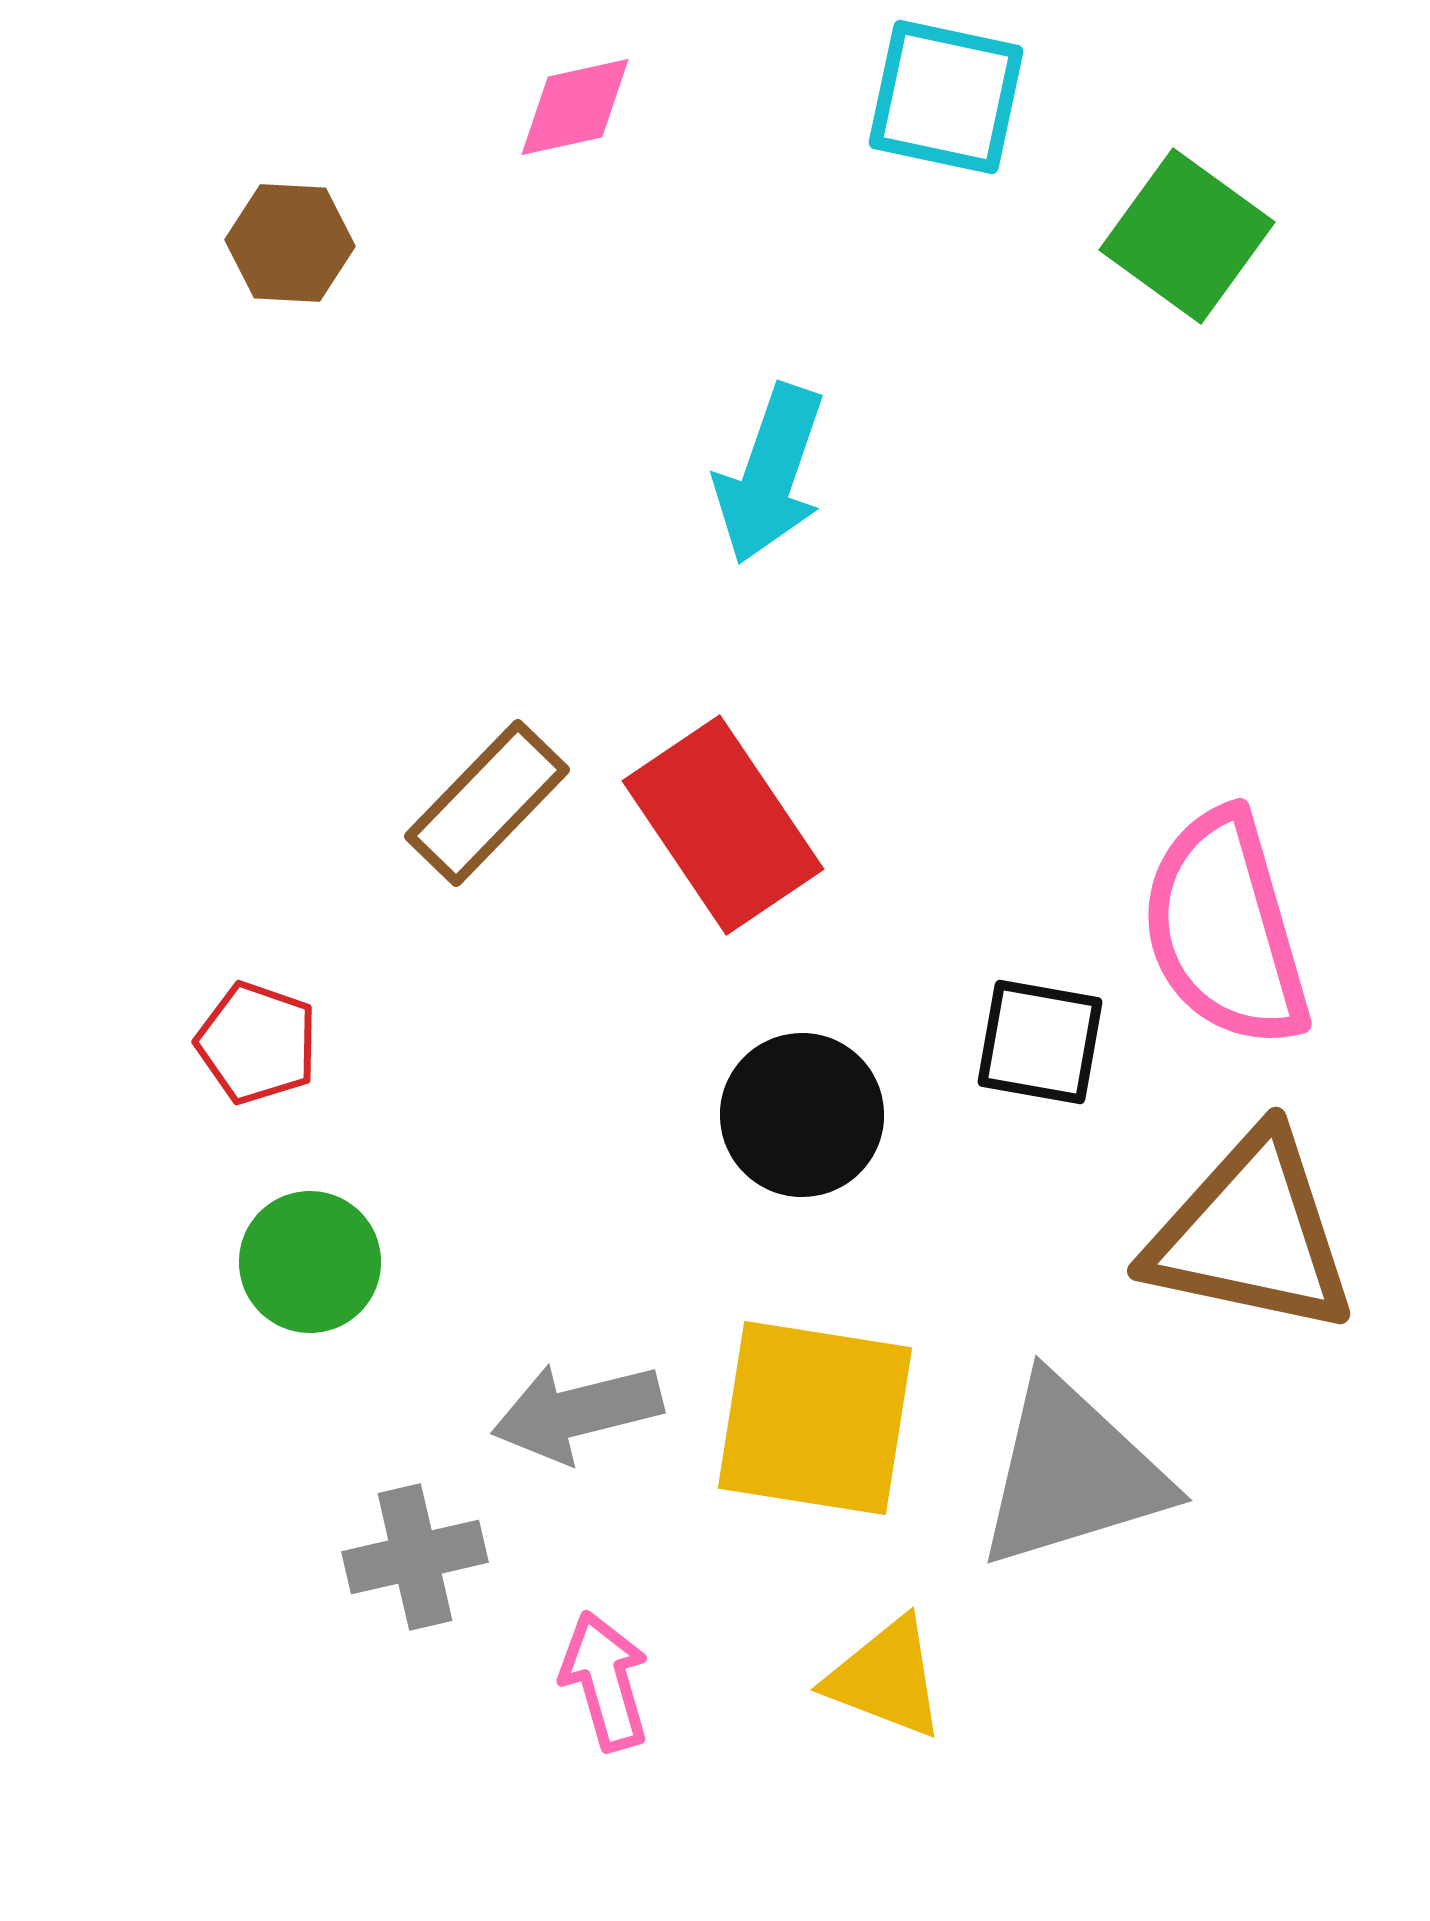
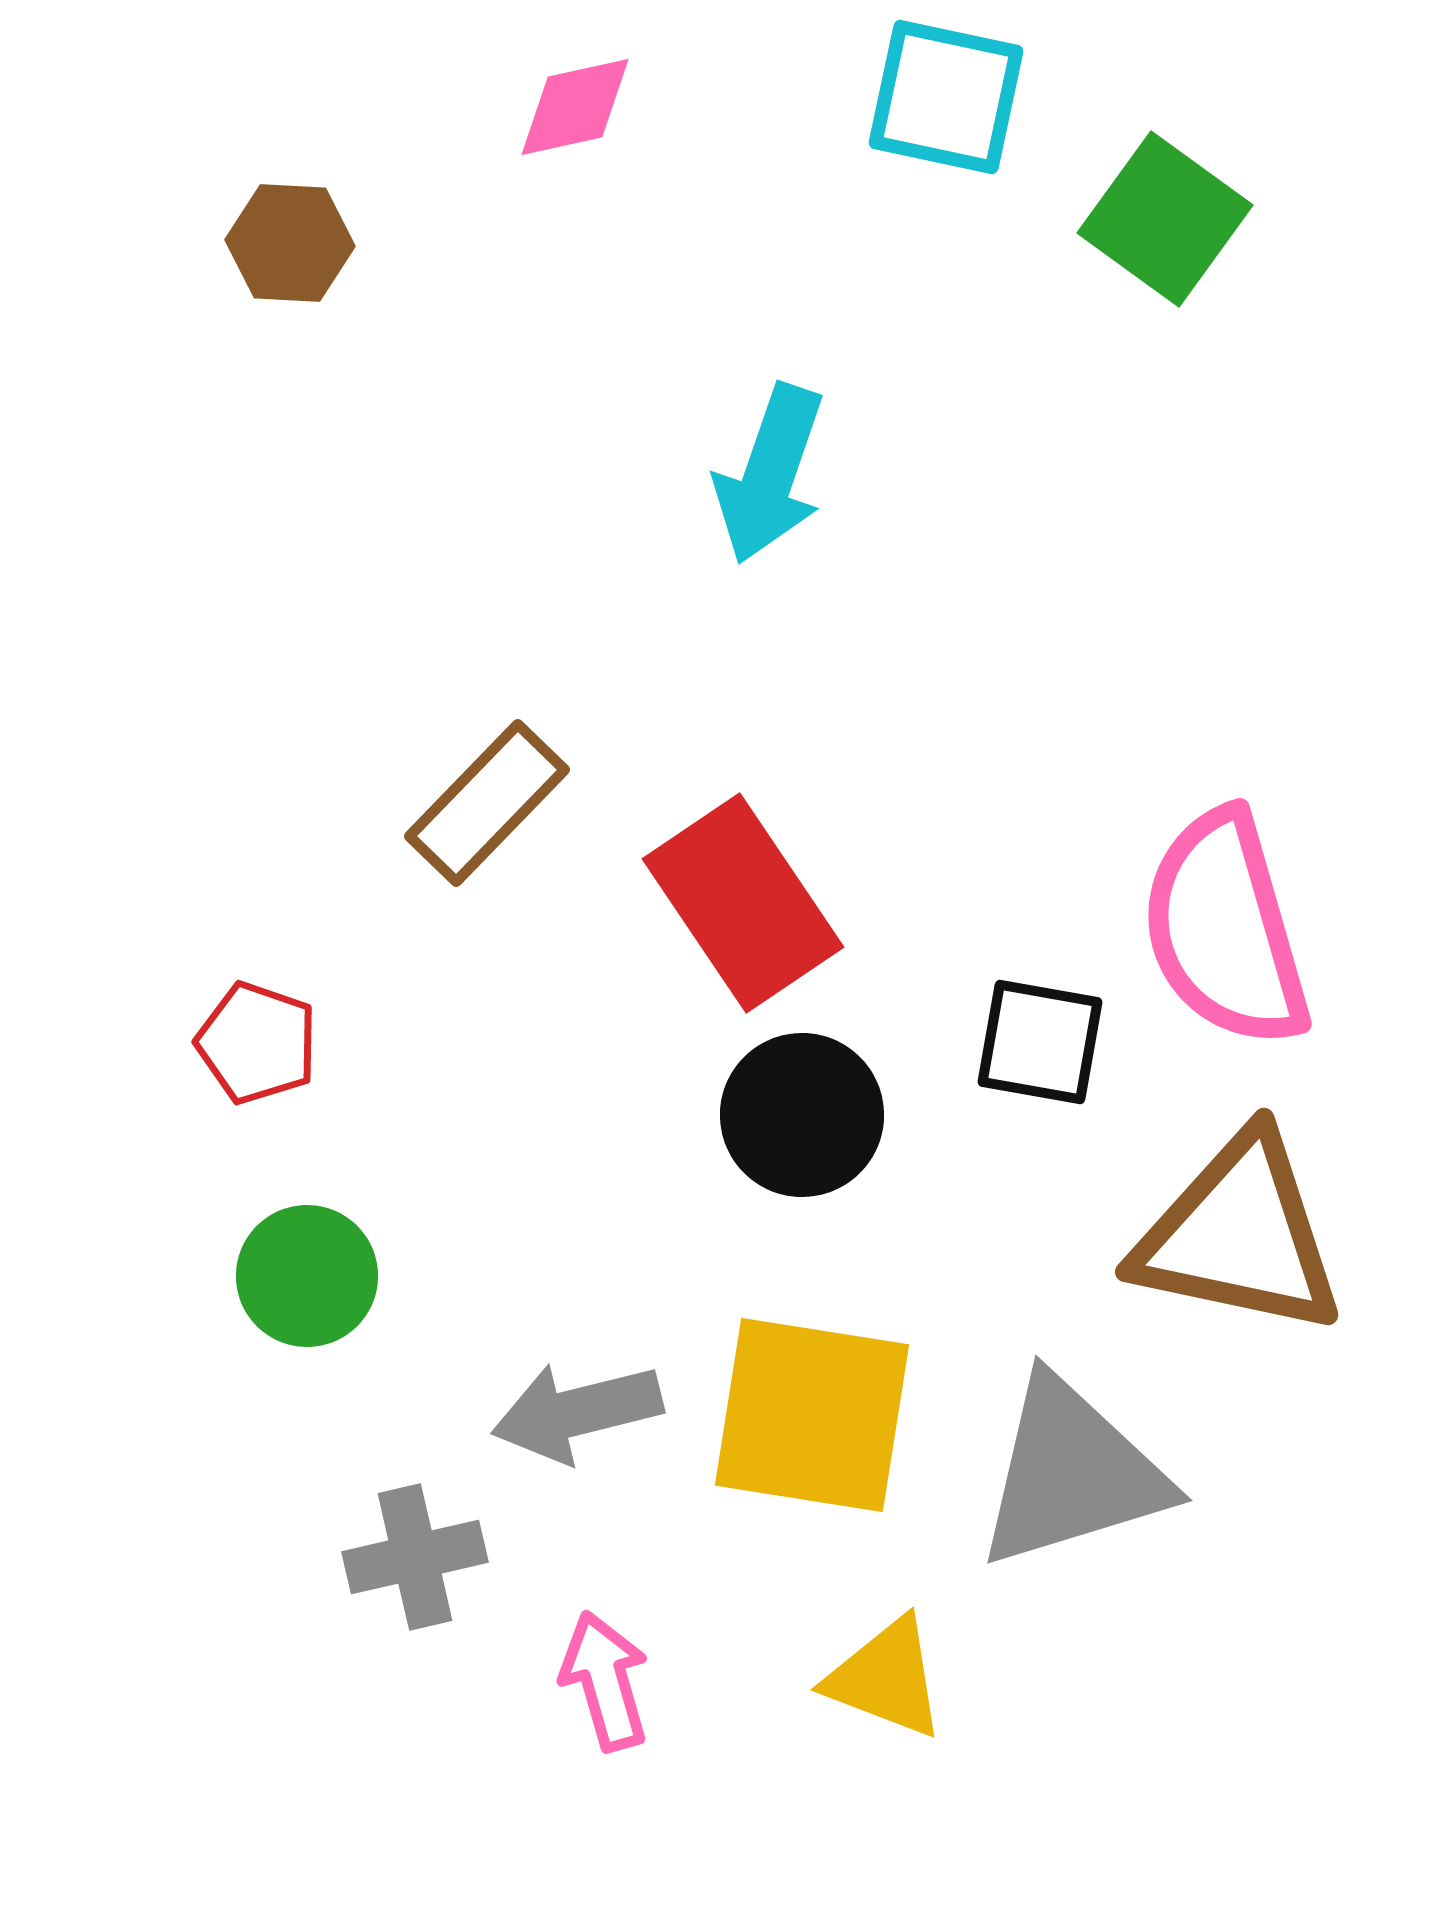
green square: moved 22 px left, 17 px up
red rectangle: moved 20 px right, 78 px down
brown triangle: moved 12 px left, 1 px down
green circle: moved 3 px left, 14 px down
yellow square: moved 3 px left, 3 px up
